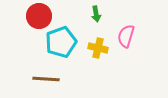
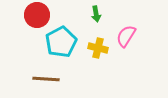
red circle: moved 2 px left, 1 px up
pink semicircle: rotated 15 degrees clockwise
cyan pentagon: rotated 8 degrees counterclockwise
